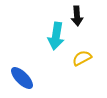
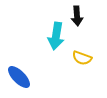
yellow semicircle: rotated 132 degrees counterclockwise
blue ellipse: moved 3 px left, 1 px up
